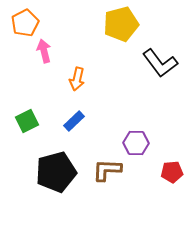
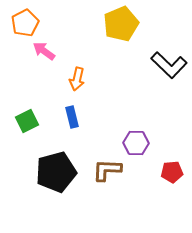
yellow pentagon: rotated 8 degrees counterclockwise
pink arrow: rotated 40 degrees counterclockwise
black L-shape: moved 9 px right, 2 px down; rotated 9 degrees counterclockwise
blue rectangle: moved 2 px left, 4 px up; rotated 60 degrees counterclockwise
